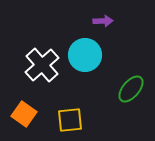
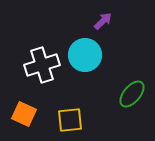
purple arrow: rotated 42 degrees counterclockwise
white cross: rotated 24 degrees clockwise
green ellipse: moved 1 px right, 5 px down
orange square: rotated 10 degrees counterclockwise
